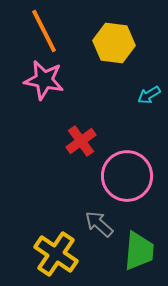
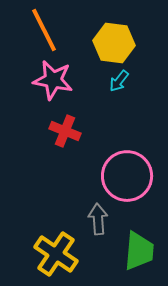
orange line: moved 1 px up
pink star: moved 9 px right
cyan arrow: moved 30 px left, 14 px up; rotated 20 degrees counterclockwise
red cross: moved 16 px left, 10 px up; rotated 32 degrees counterclockwise
gray arrow: moved 1 px left, 5 px up; rotated 44 degrees clockwise
